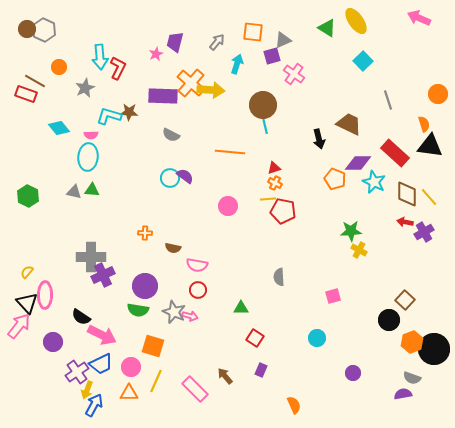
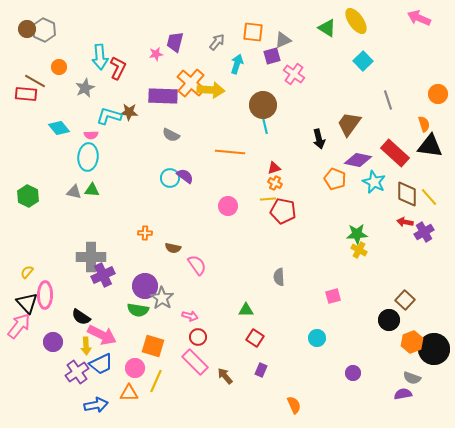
pink star at (156, 54): rotated 16 degrees clockwise
red rectangle at (26, 94): rotated 15 degrees counterclockwise
brown trapezoid at (349, 124): rotated 80 degrees counterclockwise
purple diamond at (358, 163): moved 3 px up; rotated 12 degrees clockwise
green star at (351, 231): moved 6 px right, 3 px down
pink semicircle at (197, 265): rotated 135 degrees counterclockwise
red circle at (198, 290): moved 47 px down
green triangle at (241, 308): moved 5 px right, 2 px down
gray star at (174, 312): moved 12 px left, 14 px up; rotated 10 degrees clockwise
pink circle at (131, 367): moved 4 px right, 1 px down
pink rectangle at (195, 389): moved 27 px up
yellow arrow at (87, 390): moved 1 px left, 44 px up; rotated 24 degrees counterclockwise
blue arrow at (94, 405): moved 2 px right; rotated 50 degrees clockwise
